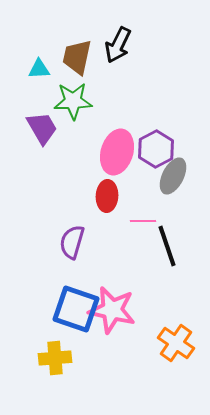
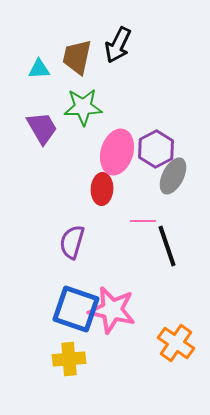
green star: moved 10 px right, 6 px down
red ellipse: moved 5 px left, 7 px up
yellow cross: moved 14 px right, 1 px down
